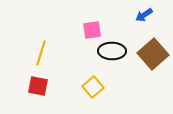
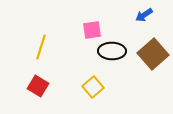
yellow line: moved 6 px up
red square: rotated 20 degrees clockwise
